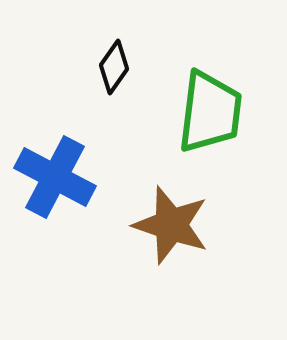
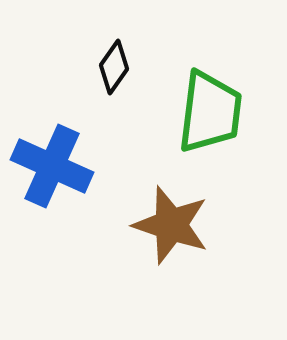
blue cross: moved 3 px left, 11 px up; rotated 4 degrees counterclockwise
